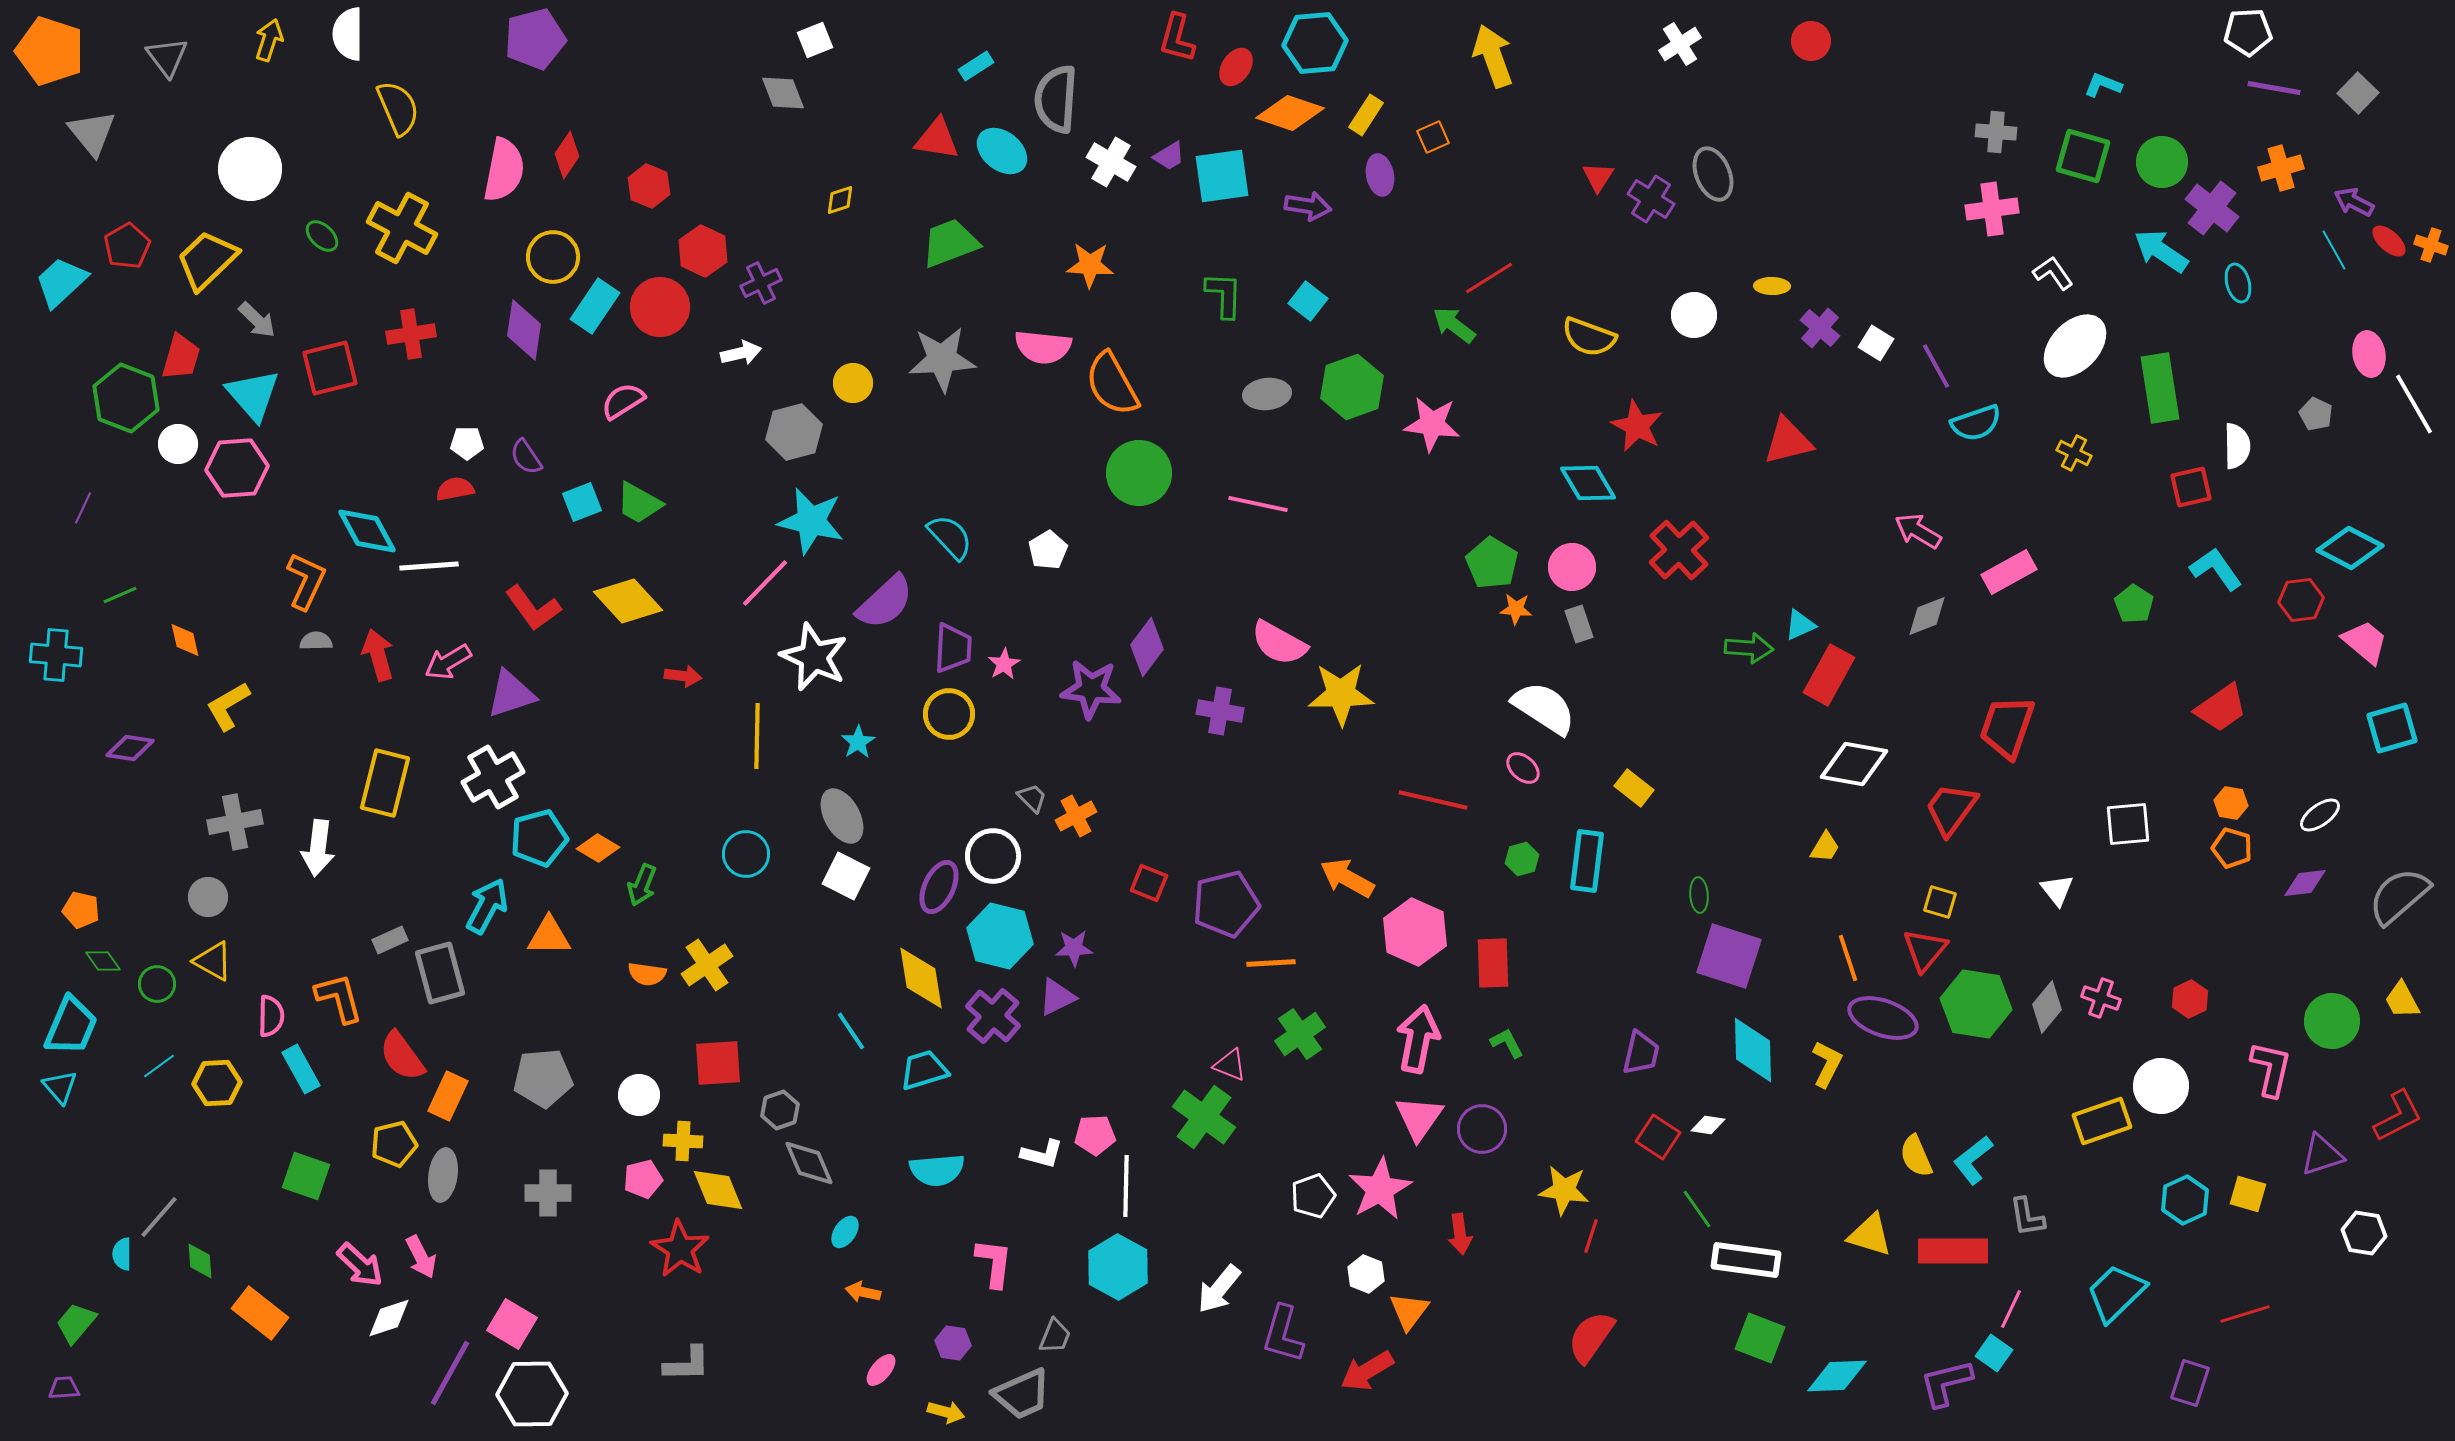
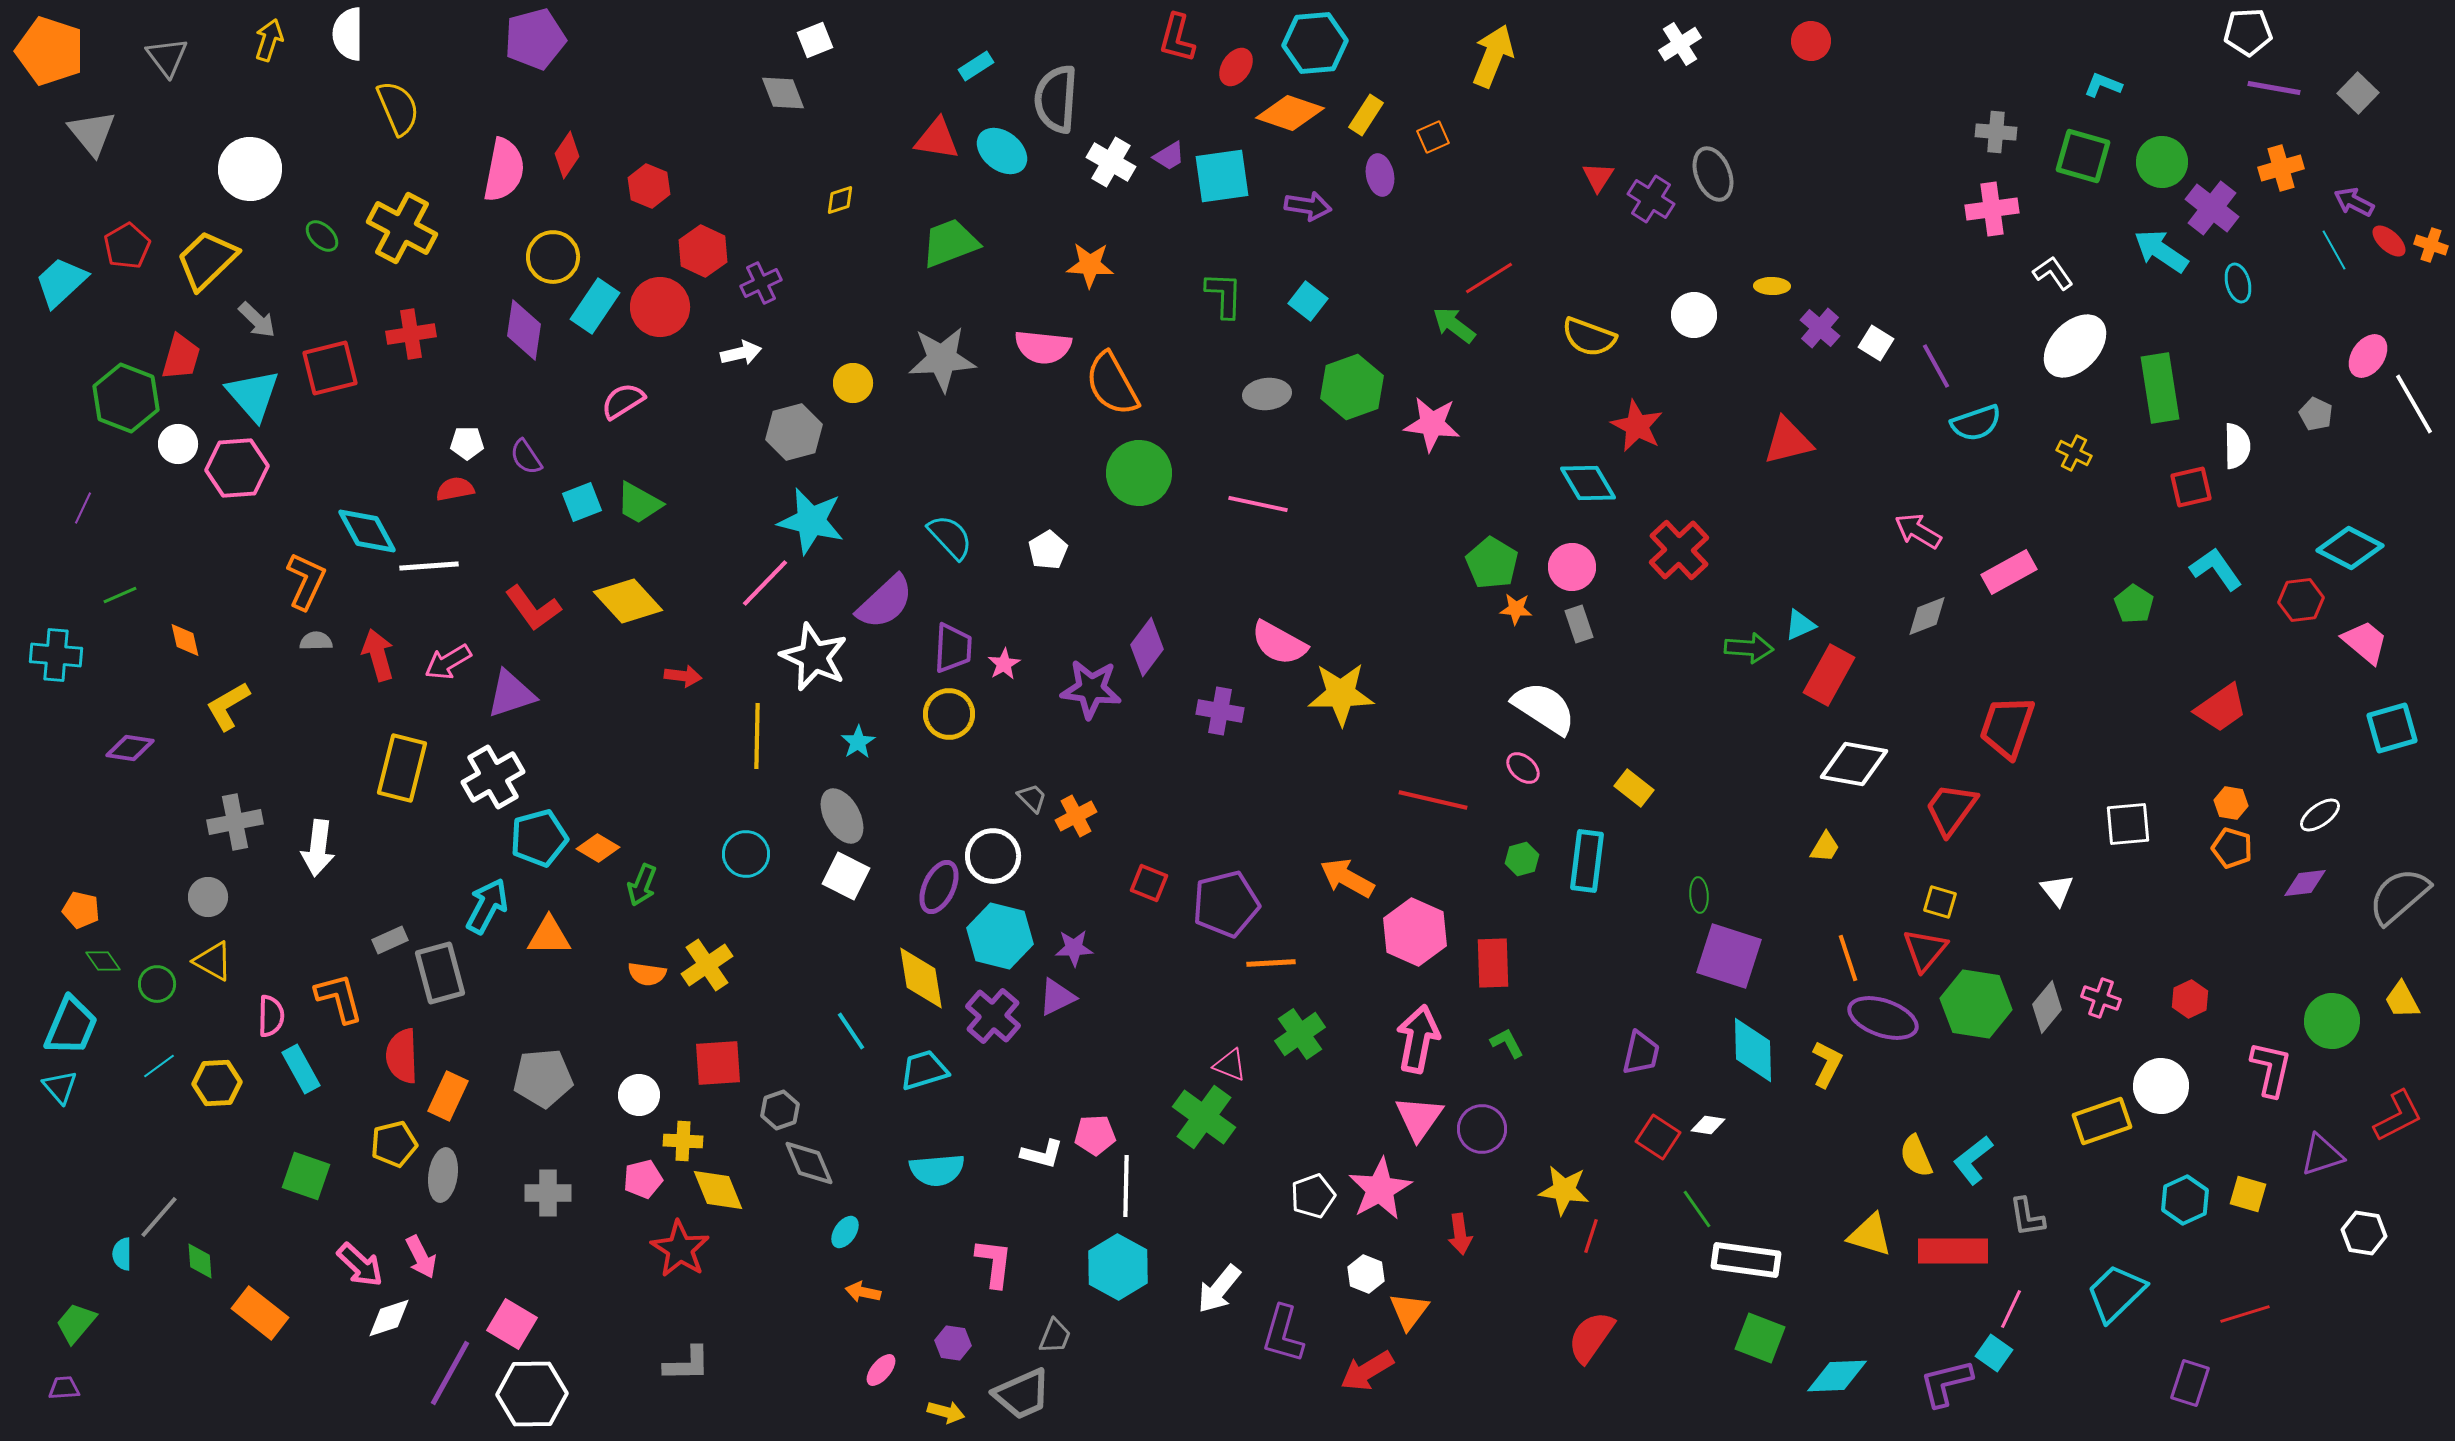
yellow arrow at (1493, 56): rotated 42 degrees clockwise
pink ellipse at (2369, 354): moved 1 px left, 2 px down; rotated 45 degrees clockwise
yellow rectangle at (385, 783): moved 17 px right, 15 px up
red semicircle at (402, 1056): rotated 34 degrees clockwise
